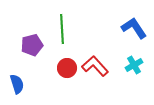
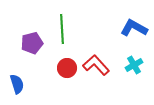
blue L-shape: rotated 28 degrees counterclockwise
purple pentagon: moved 2 px up
red L-shape: moved 1 px right, 1 px up
